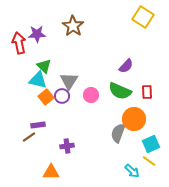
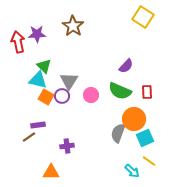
red arrow: moved 1 px left, 1 px up
orange square: rotated 21 degrees counterclockwise
cyan square: moved 6 px left, 6 px up
